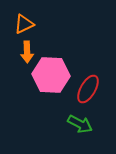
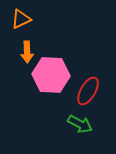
orange triangle: moved 3 px left, 5 px up
red ellipse: moved 2 px down
